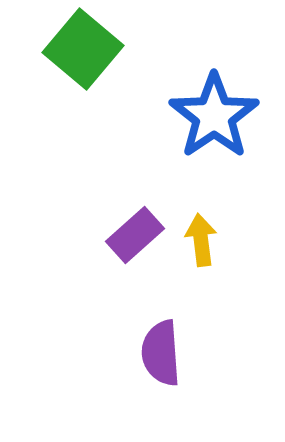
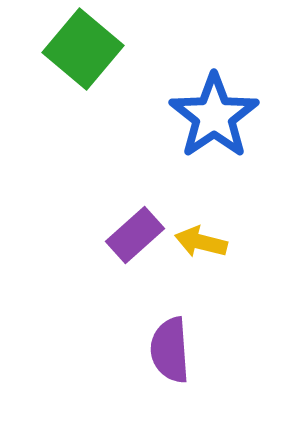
yellow arrow: moved 2 px down; rotated 69 degrees counterclockwise
purple semicircle: moved 9 px right, 3 px up
